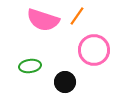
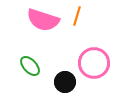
orange line: rotated 18 degrees counterclockwise
pink circle: moved 13 px down
green ellipse: rotated 55 degrees clockwise
